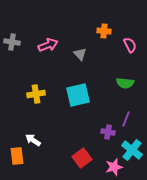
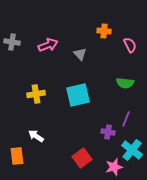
white arrow: moved 3 px right, 4 px up
